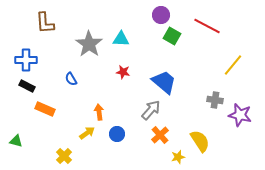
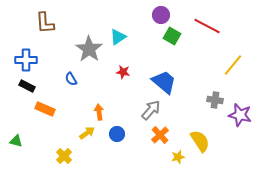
cyan triangle: moved 3 px left, 2 px up; rotated 36 degrees counterclockwise
gray star: moved 5 px down
